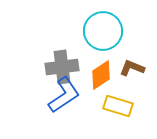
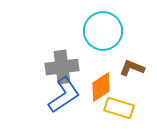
orange diamond: moved 12 px down
yellow rectangle: moved 1 px right, 2 px down
